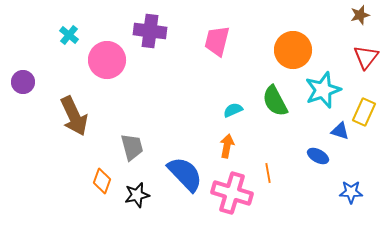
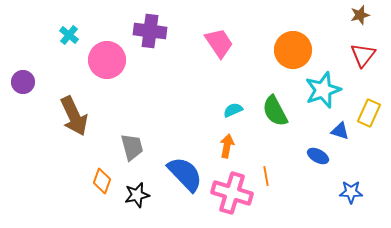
pink trapezoid: moved 2 px right, 2 px down; rotated 132 degrees clockwise
red triangle: moved 3 px left, 2 px up
green semicircle: moved 10 px down
yellow rectangle: moved 5 px right, 1 px down
orange line: moved 2 px left, 3 px down
